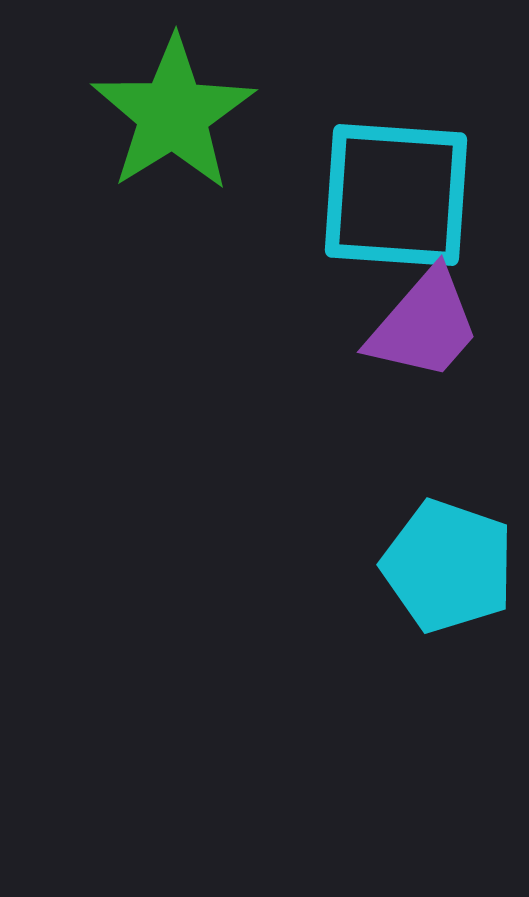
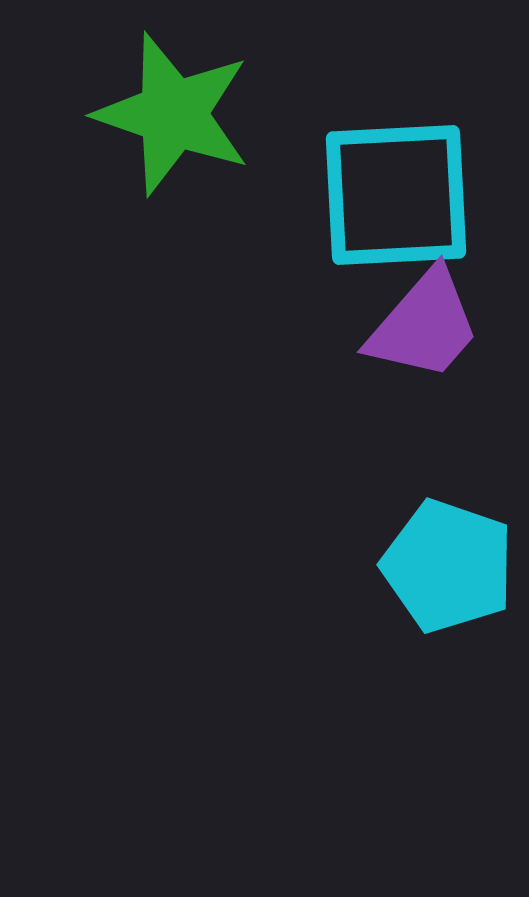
green star: rotated 21 degrees counterclockwise
cyan square: rotated 7 degrees counterclockwise
